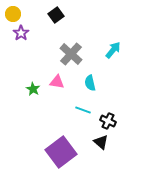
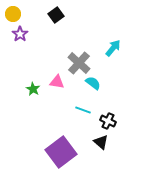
purple star: moved 1 px left, 1 px down
cyan arrow: moved 2 px up
gray cross: moved 8 px right, 9 px down
cyan semicircle: moved 3 px right; rotated 140 degrees clockwise
